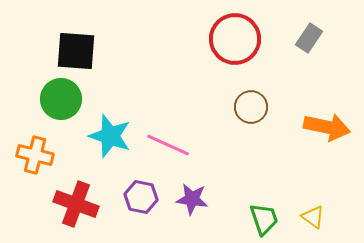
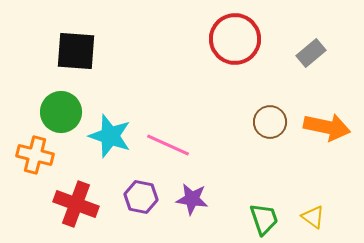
gray rectangle: moved 2 px right, 15 px down; rotated 16 degrees clockwise
green circle: moved 13 px down
brown circle: moved 19 px right, 15 px down
